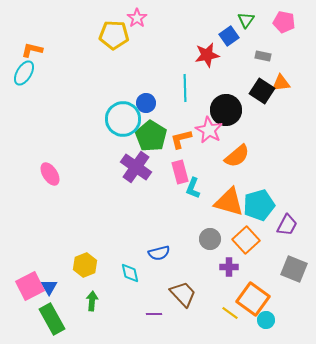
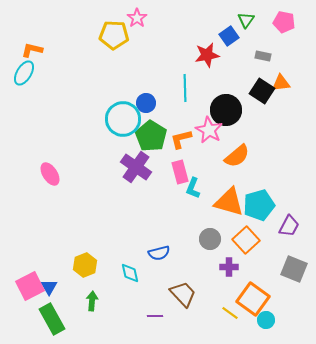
purple trapezoid at (287, 225): moved 2 px right, 1 px down
purple line at (154, 314): moved 1 px right, 2 px down
